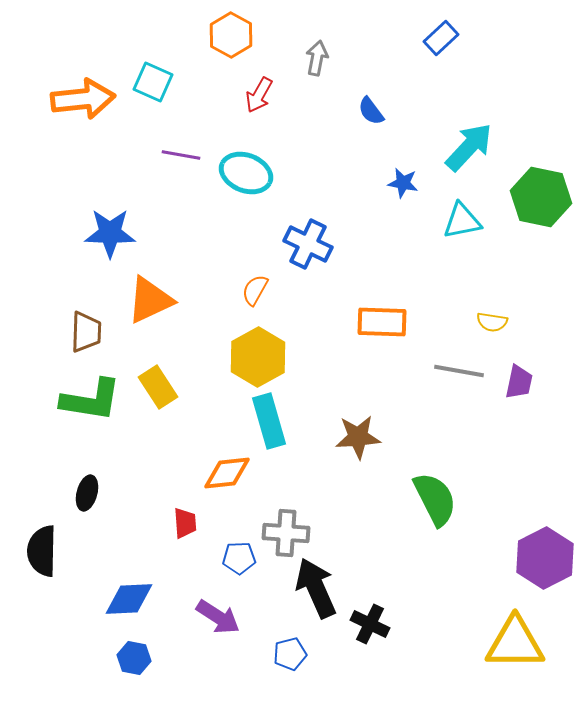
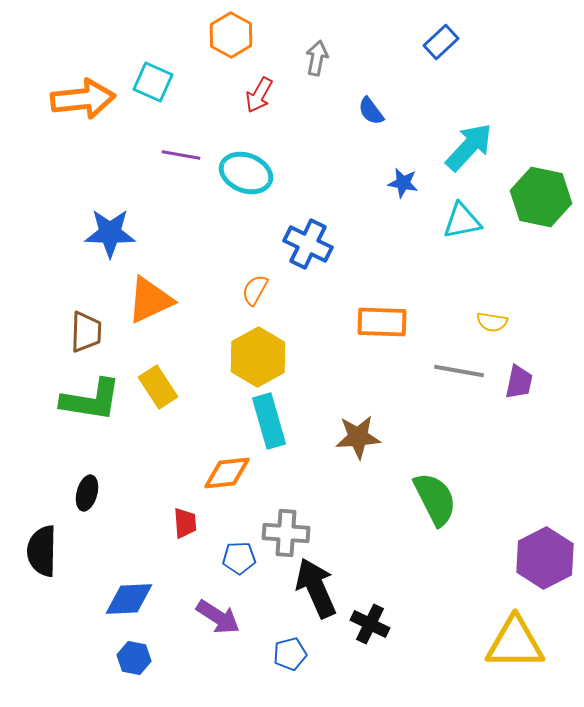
blue rectangle at (441, 38): moved 4 px down
